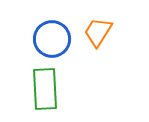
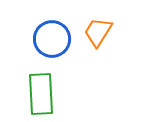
green rectangle: moved 4 px left, 5 px down
